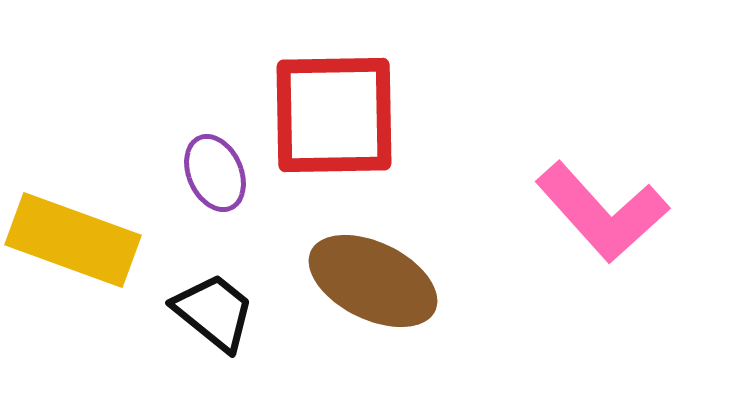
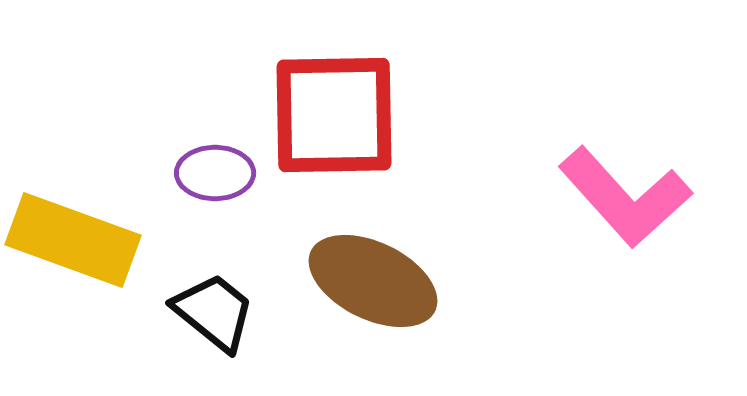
purple ellipse: rotated 66 degrees counterclockwise
pink L-shape: moved 23 px right, 15 px up
